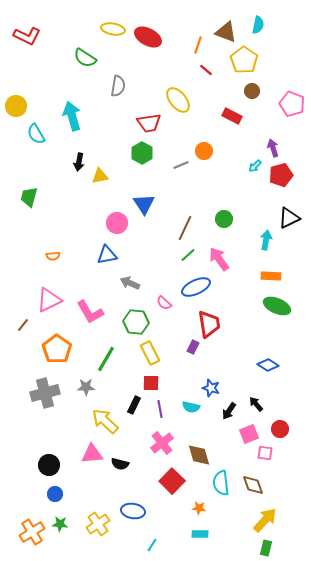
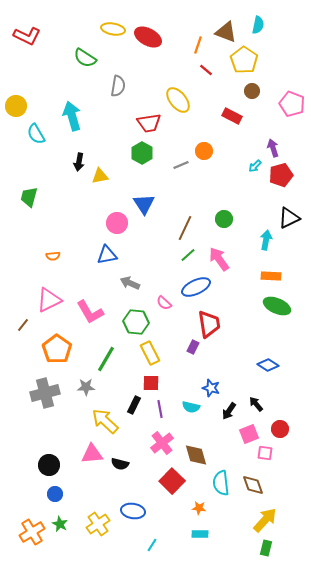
brown diamond at (199, 455): moved 3 px left
green star at (60, 524): rotated 21 degrees clockwise
